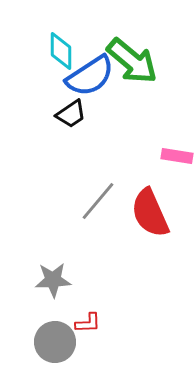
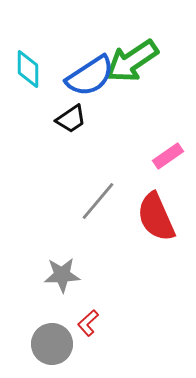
cyan diamond: moved 33 px left, 18 px down
green arrow: rotated 106 degrees clockwise
black trapezoid: moved 5 px down
pink rectangle: moved 9 px left; rotated 44 degrees counterclockwise
red semicircle: moved 6 px right, 4 px down
gray star: moved 9 px right, 5 px up
red L-shape: rotated 140 degrees clockwise
gray circle: moved 3 px left, 2 px down
